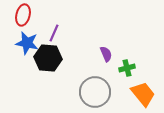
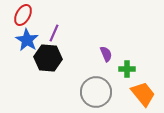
red ellipse: rotated 15 degrees clockwise
blue star: moved 3 px up; rotated 20 degrees clockwise
green cross: moved 1 px down; rotated 14 degrees clockwise
gray circle: moved 1 px right
